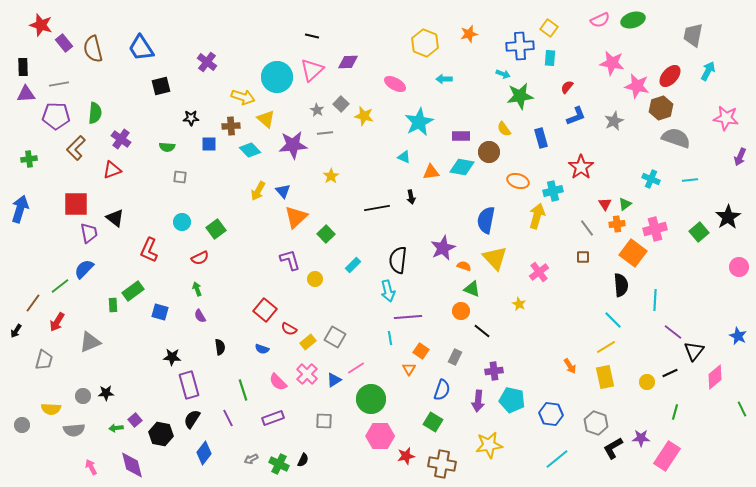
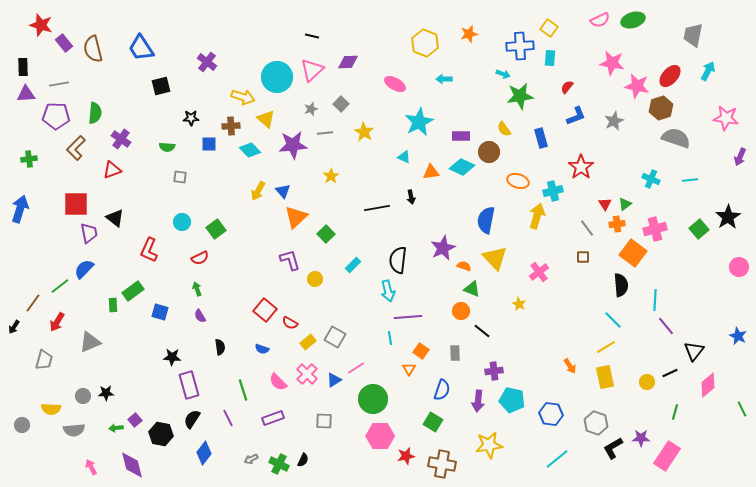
gray star at (317, 110): moved 6 px left, 1 px up; rotated 24 degrees clockwise
yellow star at (364, 116): moved 16 px down; rotated 18 degrees clockwise
cyan diamond at (462, 167): rotated 15 degrees clockwise
green square at (699, 232): moved 3 px up
red semicircle at (289, 329): moved 1 px right, 6 px up
black arrow at (16, 331): moved 2 px left, 4 px up
purple line at (673, 332): moved 7 px left, 6 px up; rotated 12 degrees clockwise
gray rectangle at (455, 357): moved 4 px up; rotated 28 degrees counterclockwise
pink diamond at (715, 377): moved 7 px left, 8 px down
green circle at (371, 399): moved 2 px right
